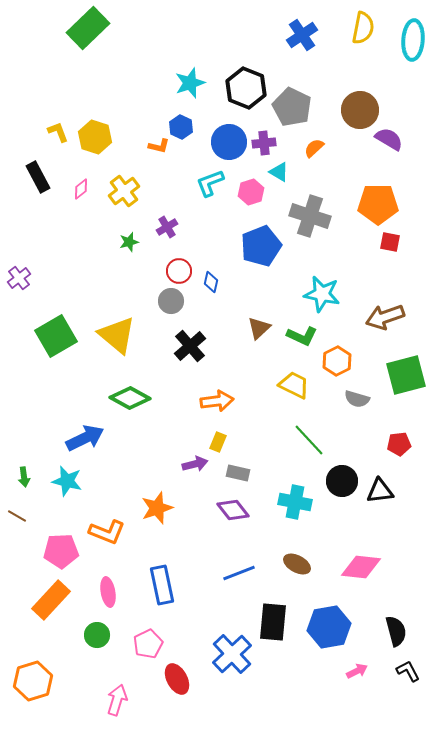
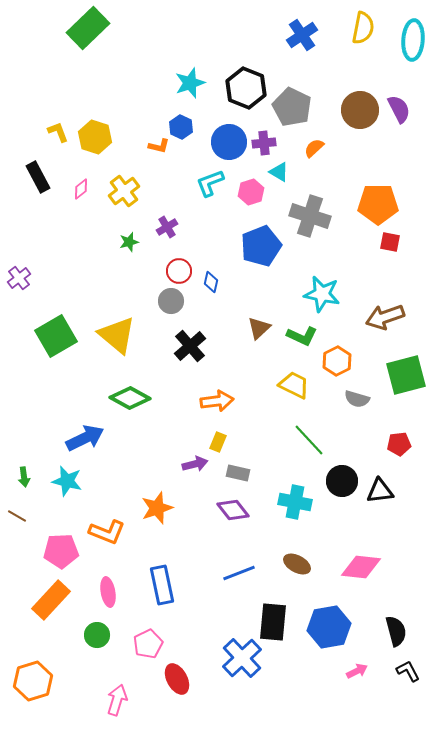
purple semicircle at (389, 139): moved 10 px right, 30 px up; rotated 32 degrees clockwise
blue cross at (232, 654): moved 10 px right, 4 px down
